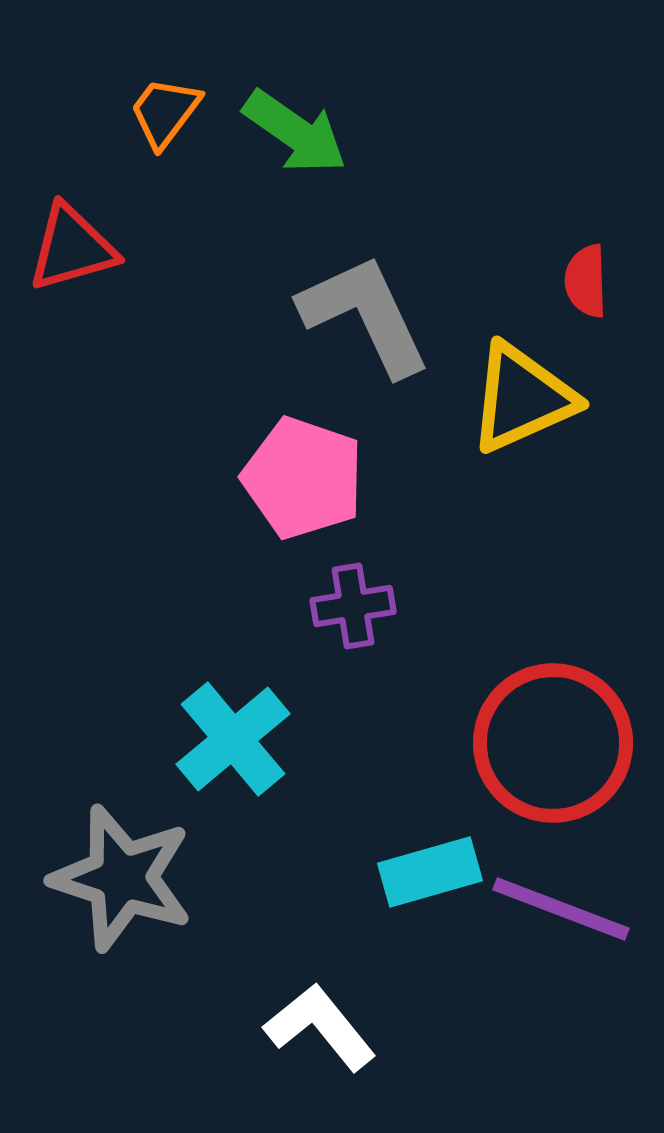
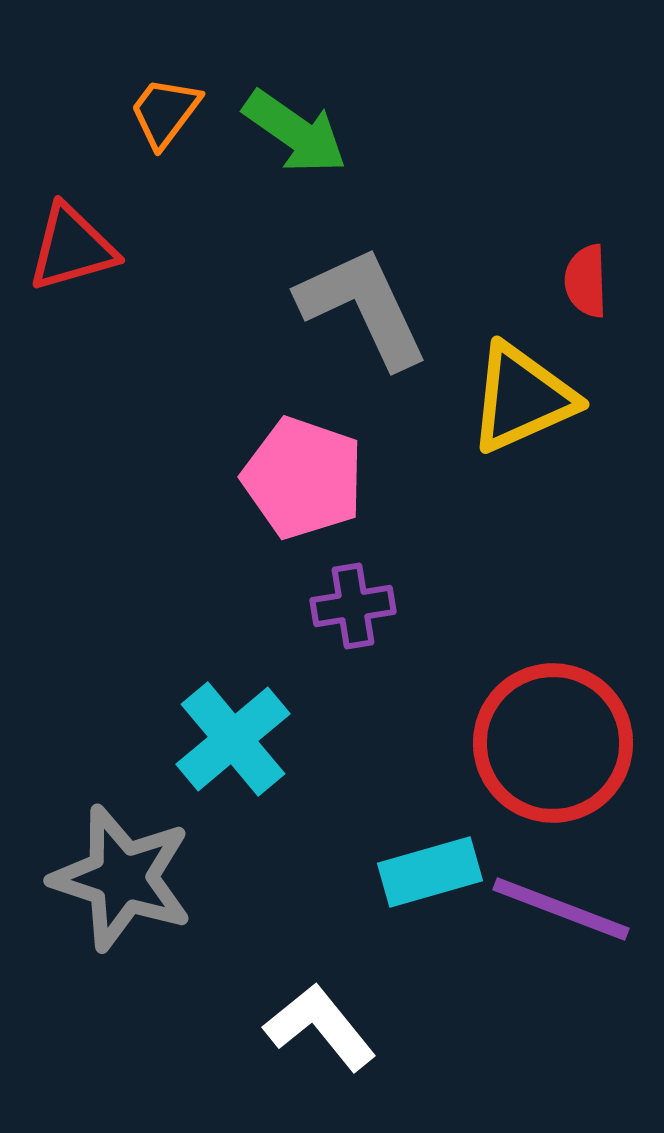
gray L-shape: moved 2 px left, 8 px up
